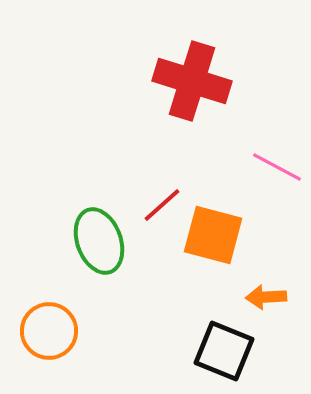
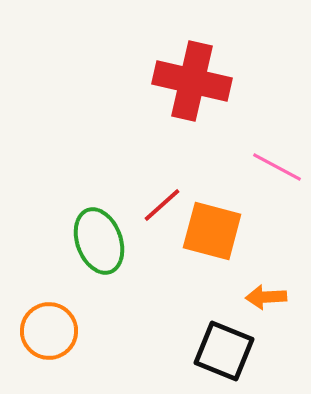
red cross: rotated 4 degrees counterclockwise
orange square: moved 1 px left, 4 px up
